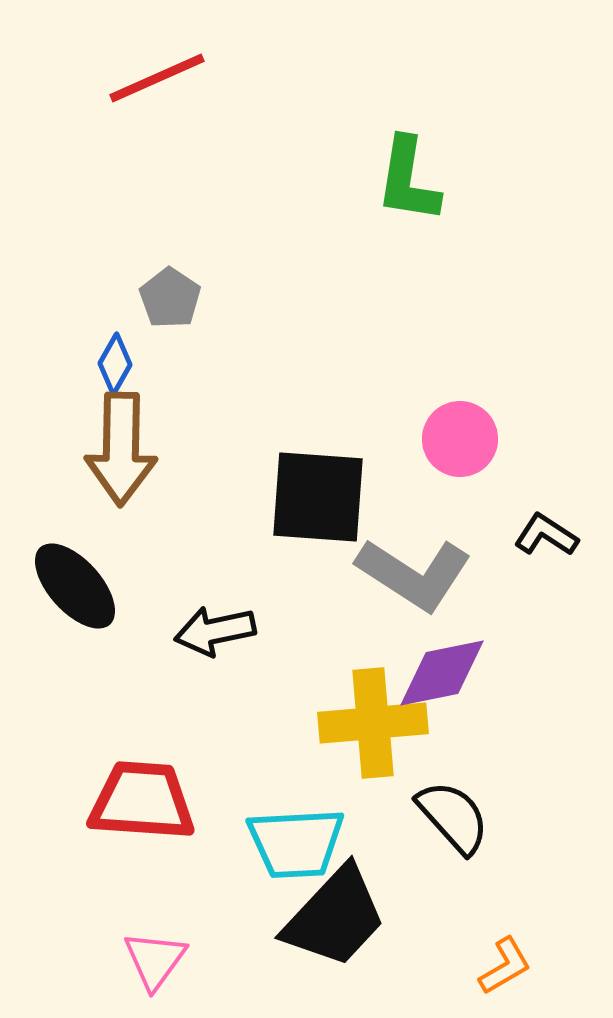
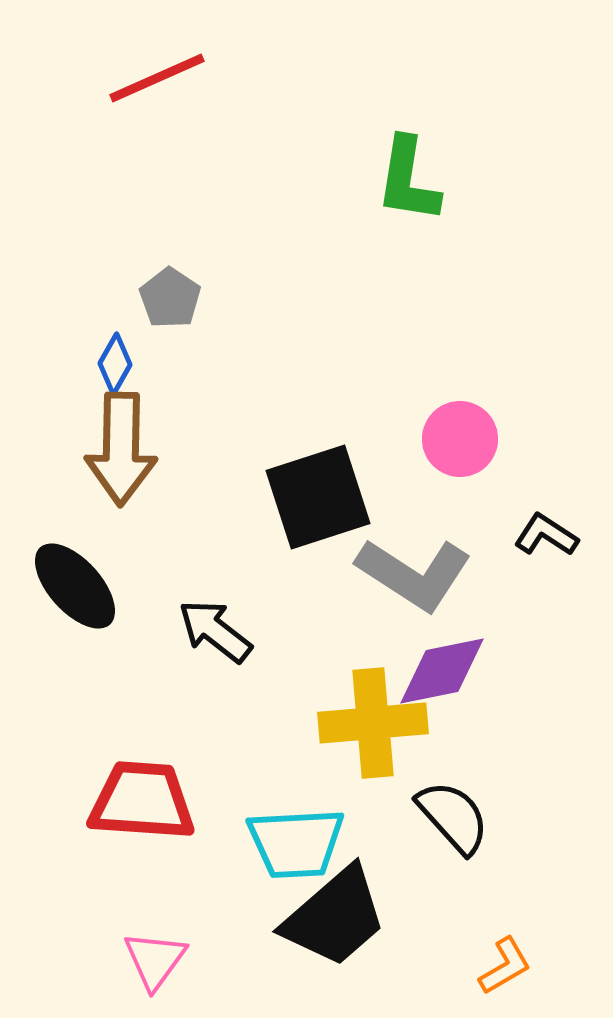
black square: rotated 22 degrees counterclockwise
black arrow: rotated 50 degrees clockwise
purple diamond: moved 2 px up
black trapezoid: rotated 6 degrees clockwise
